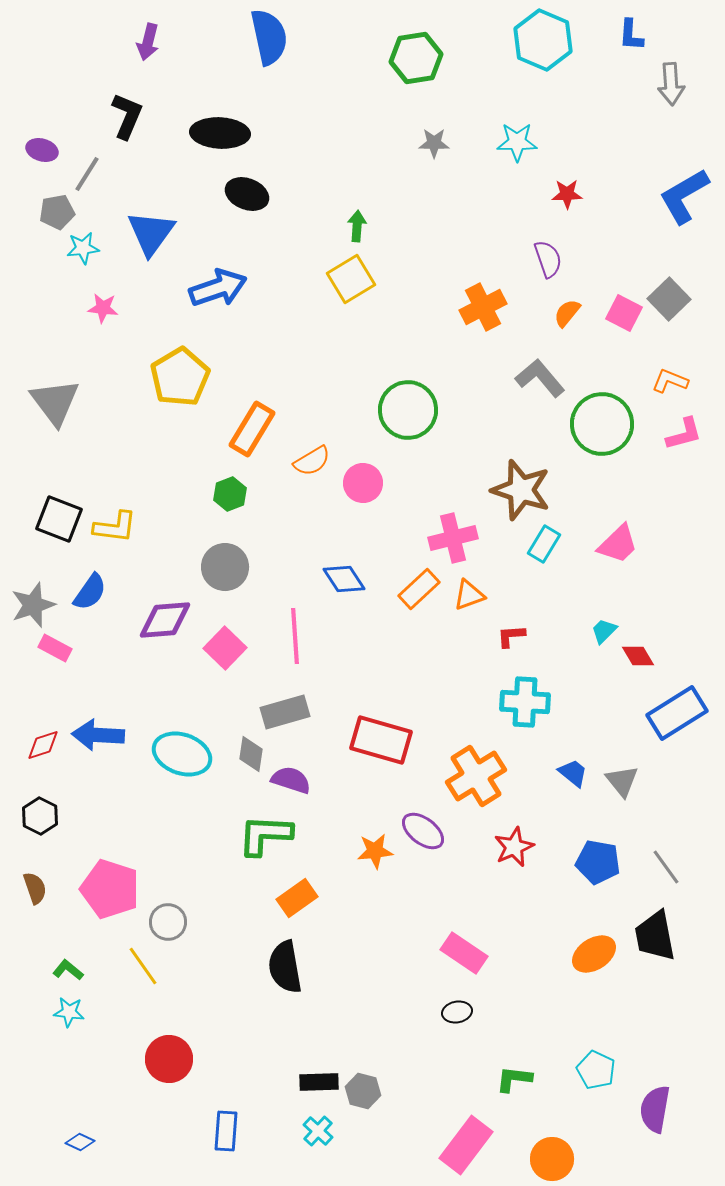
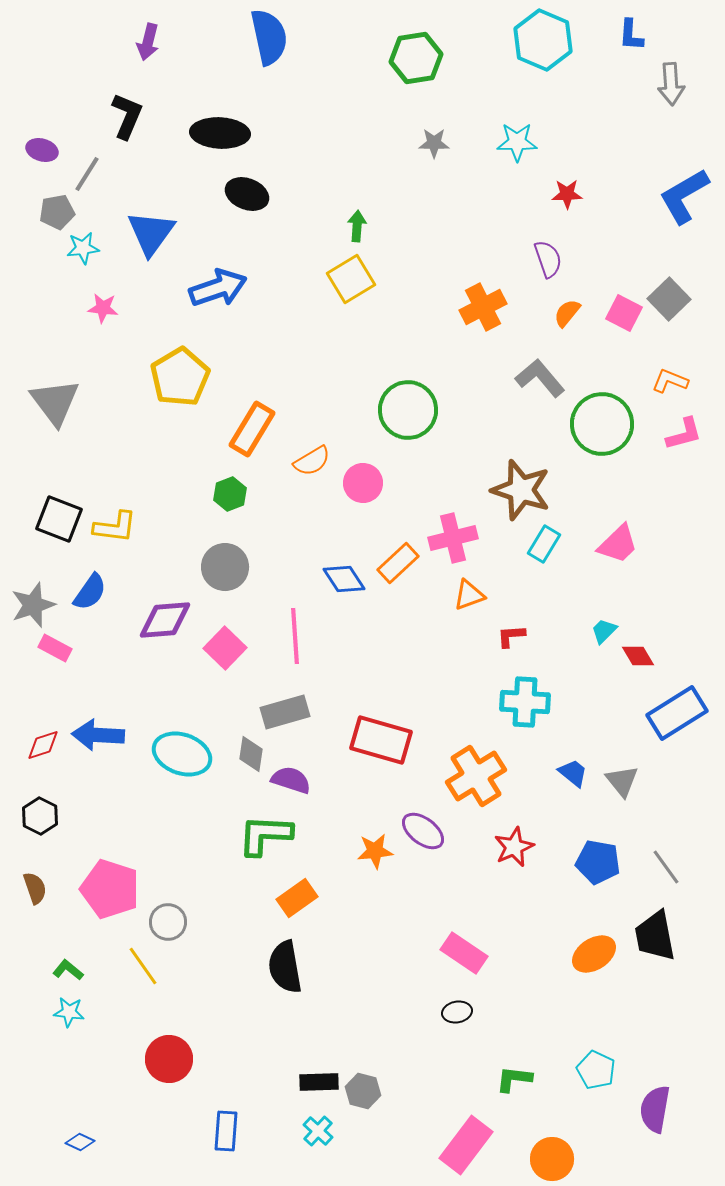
orange rectangle at (419, 589): moved 21 px left, 26 px up
